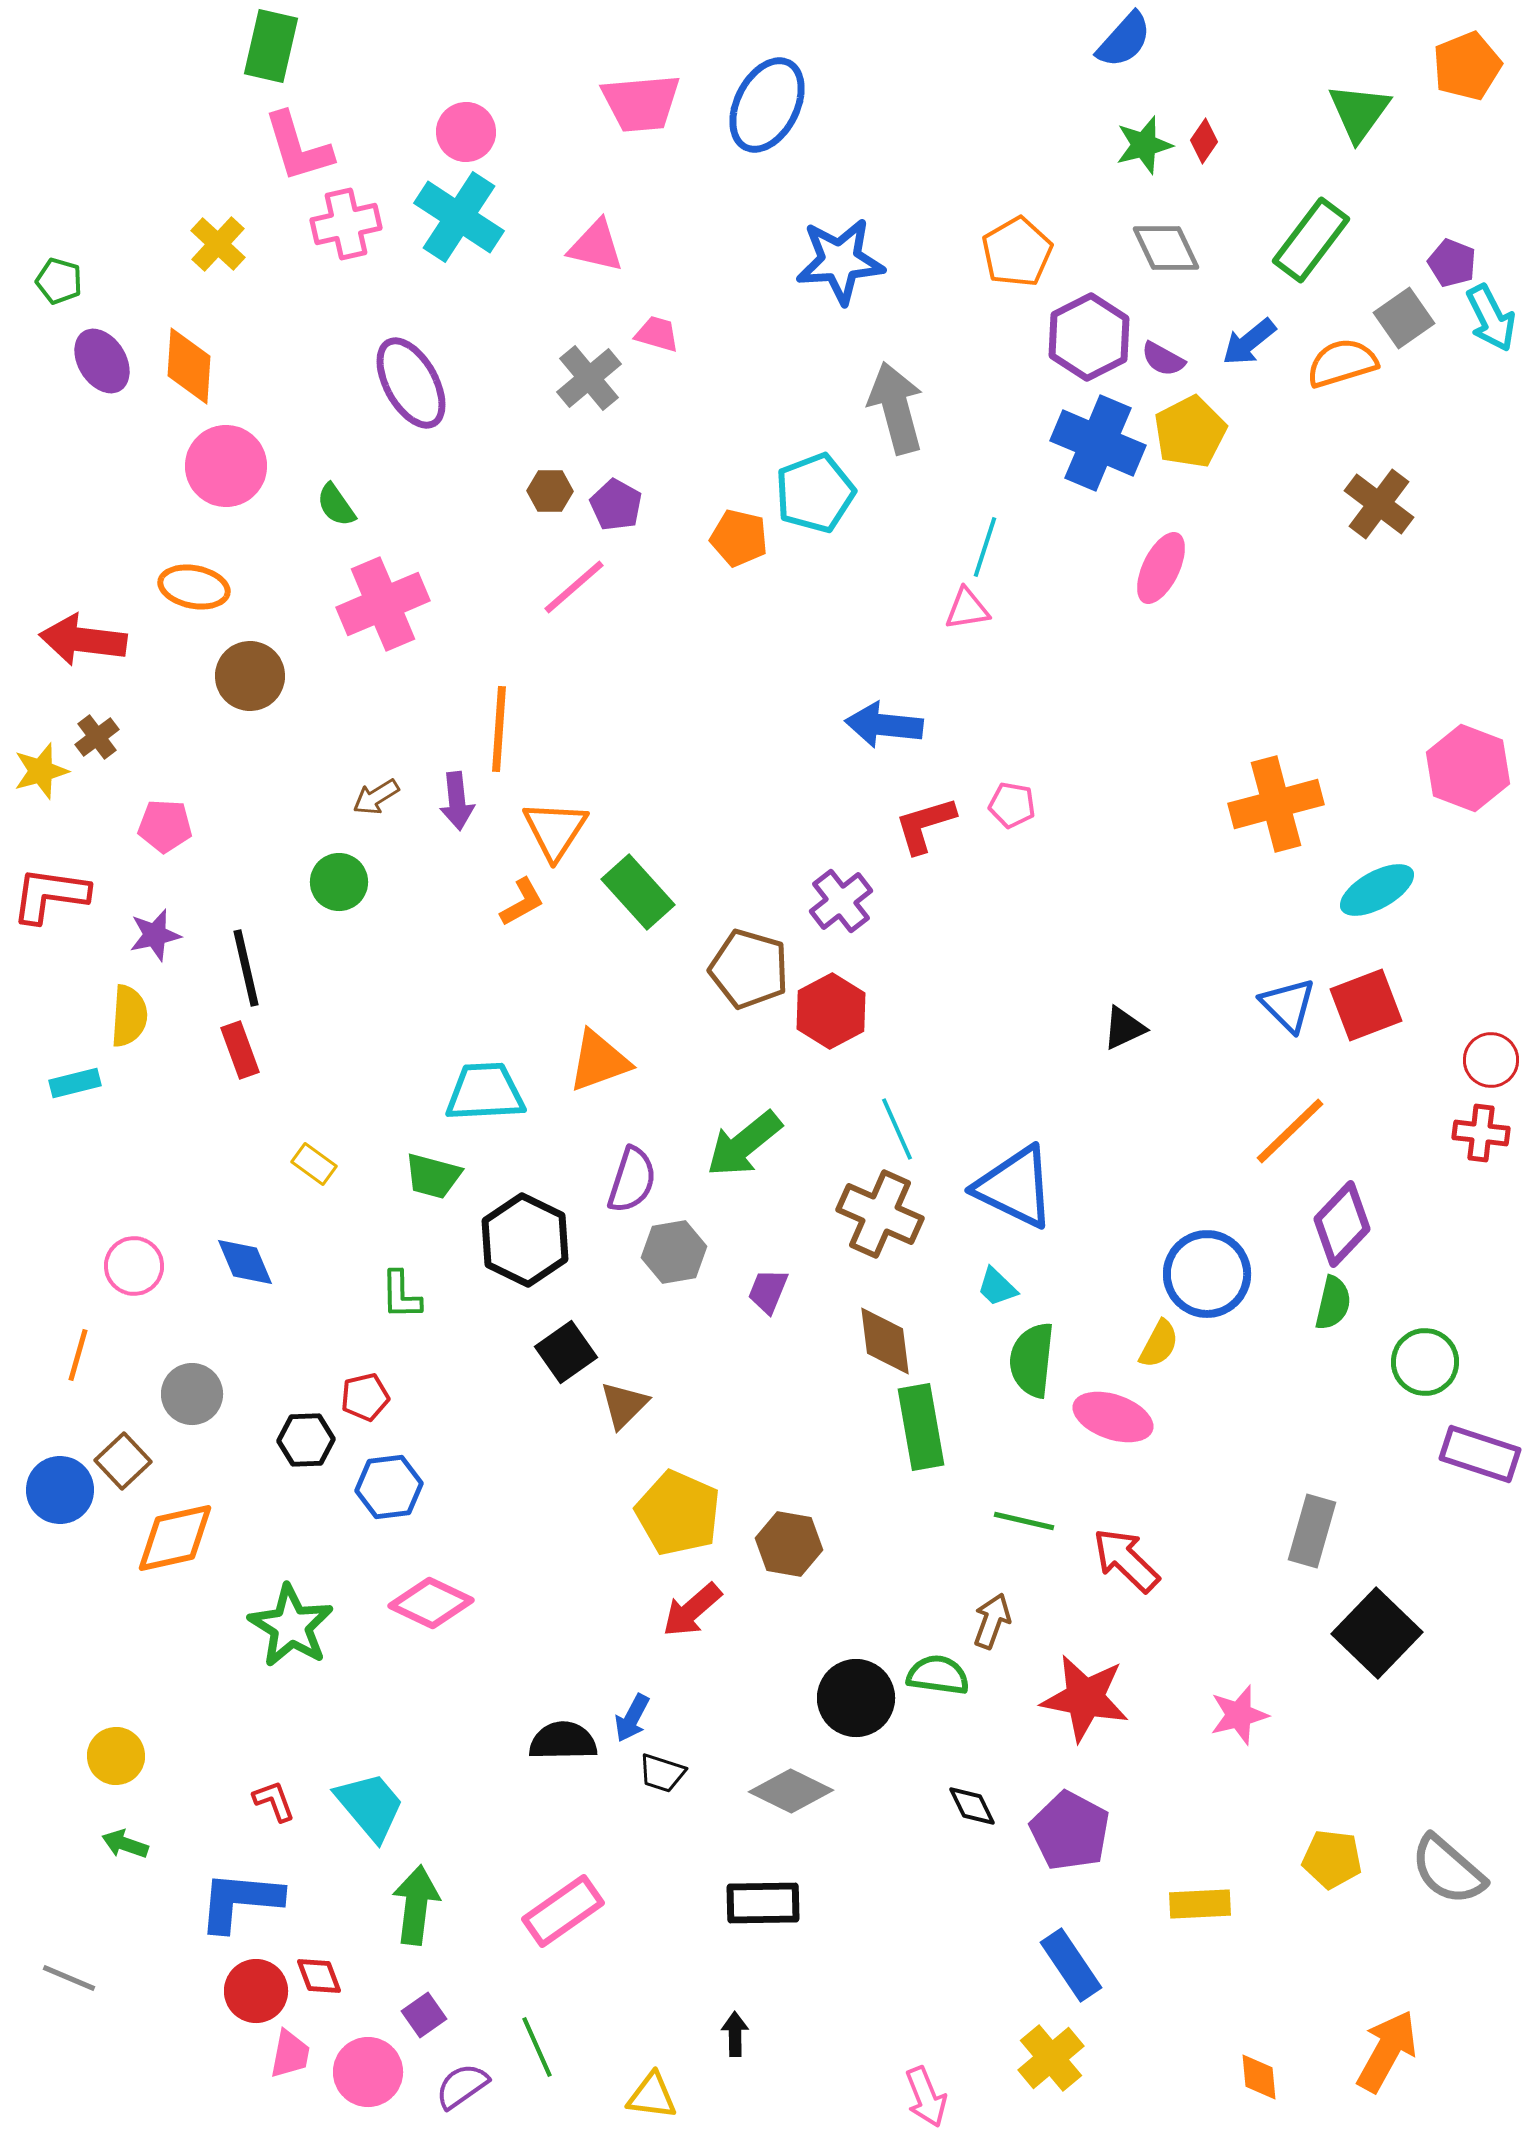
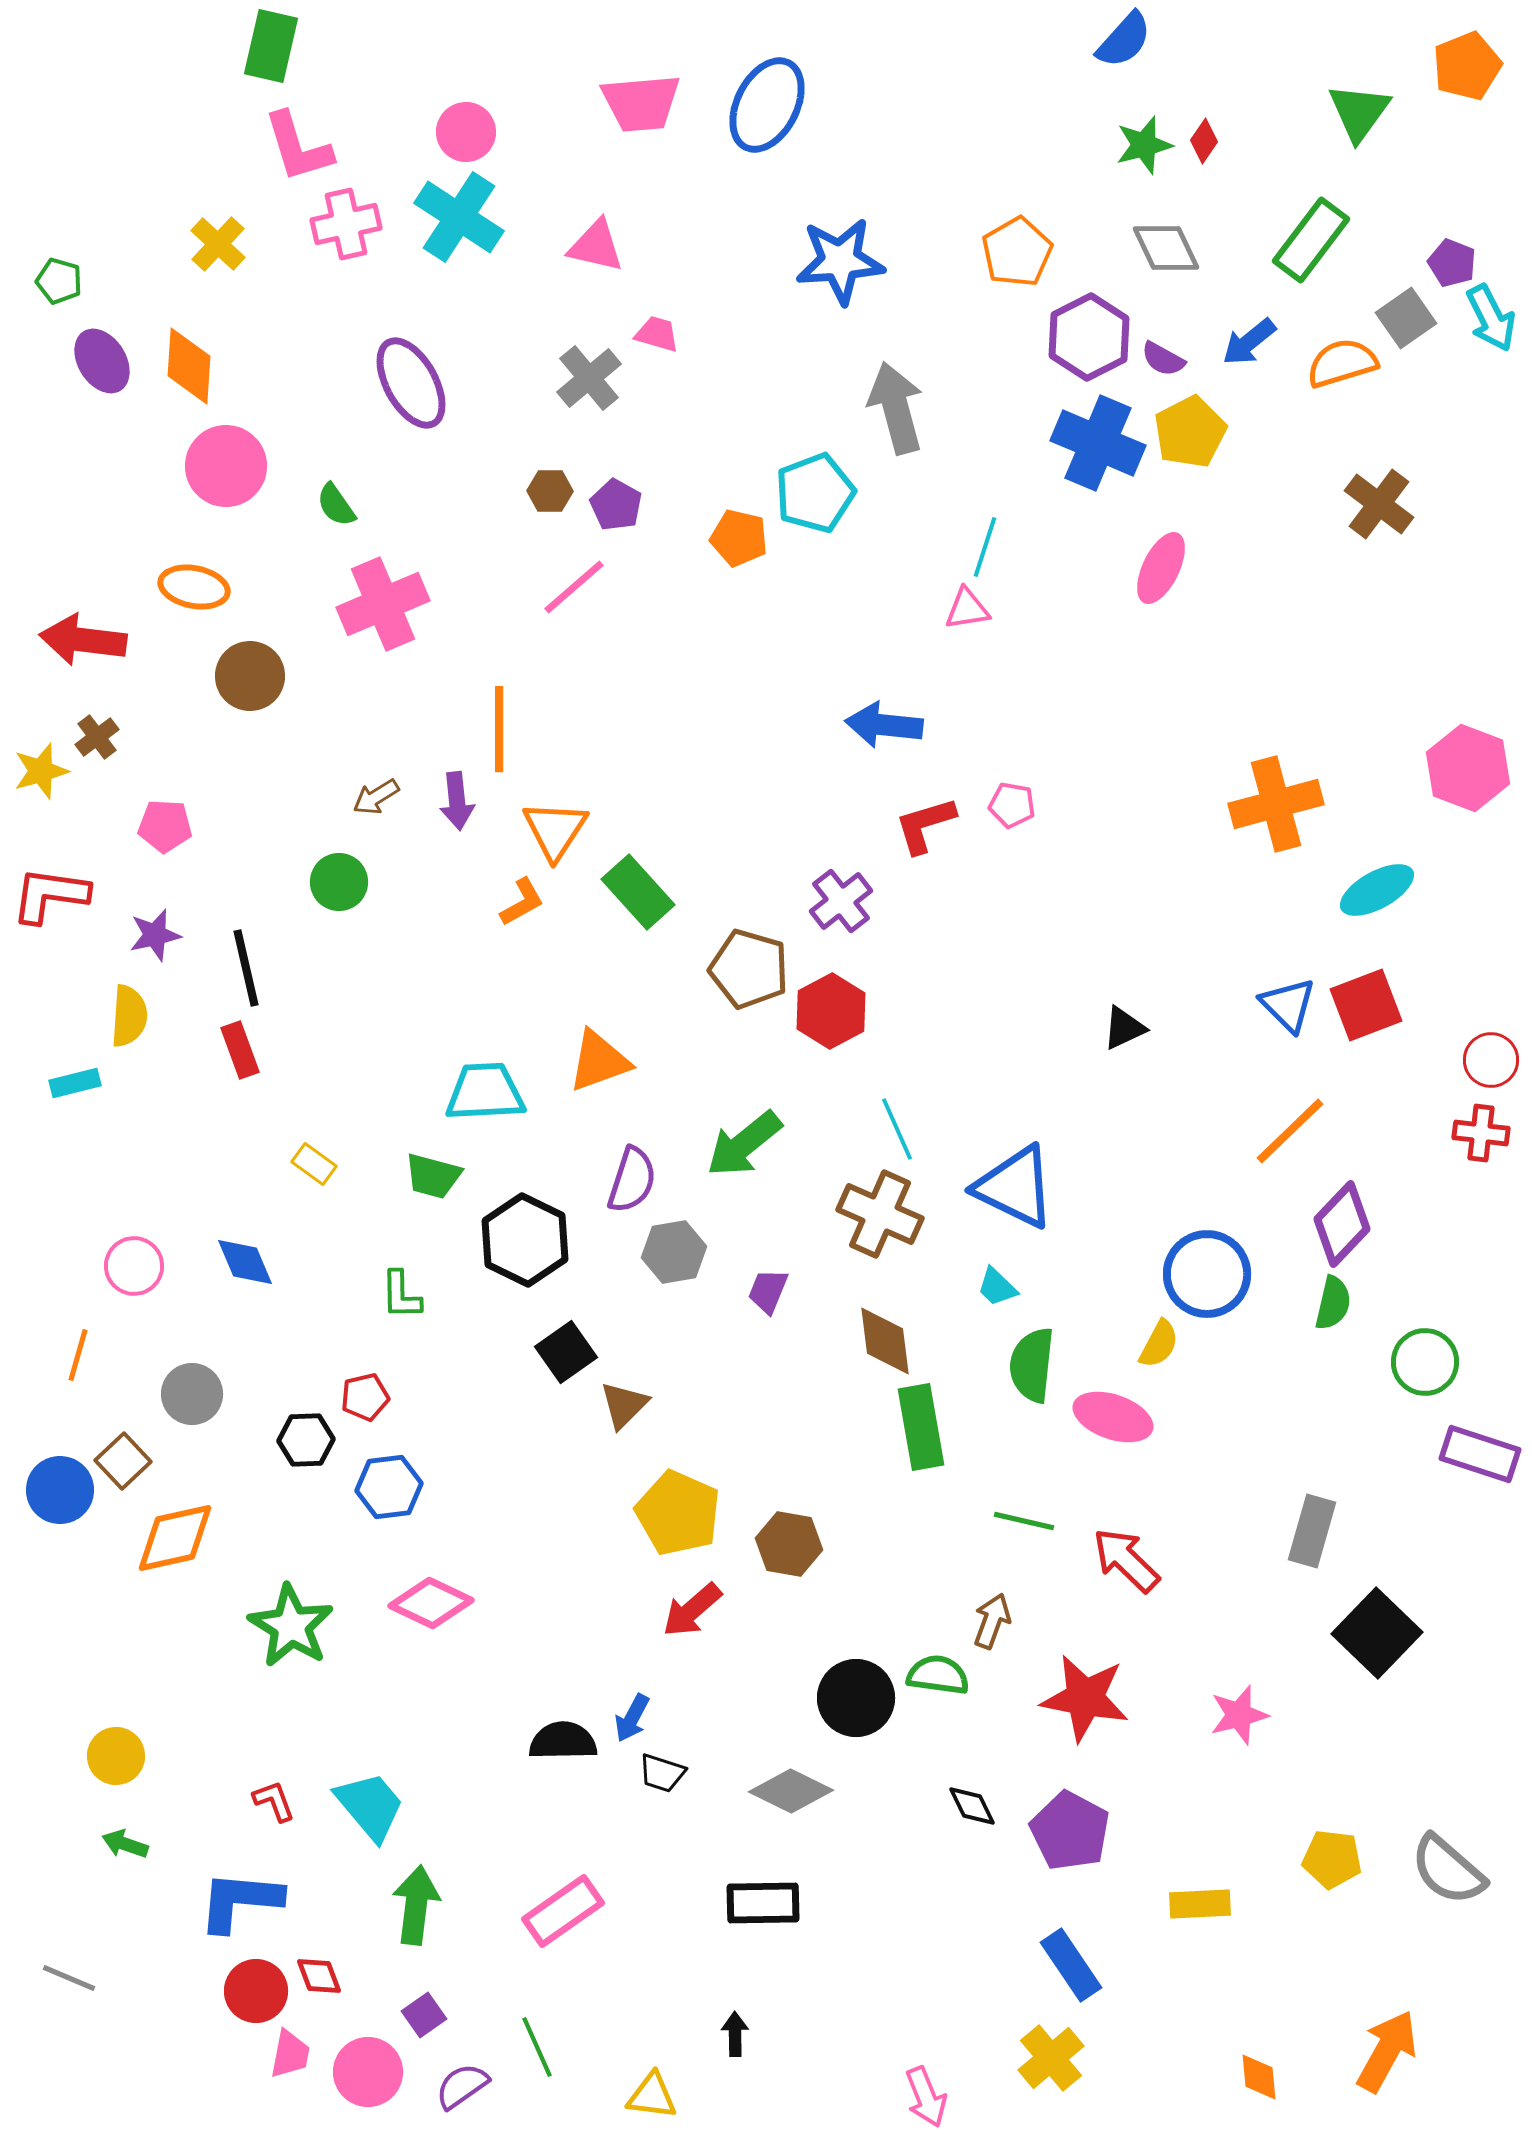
gray square at (1404, 318): moved 2 px right
orange line at (499, 729): rotated 4 degrees counterclockwise
green semicircle at (1032, 1360): moved 5 px down
